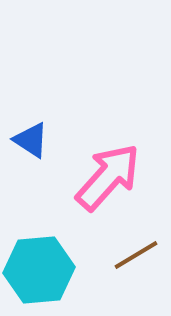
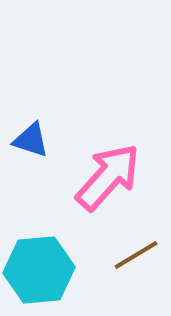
blue triangle: rotated 15 degrees counterclockwise
